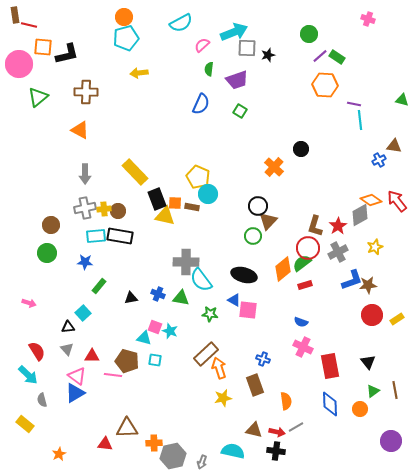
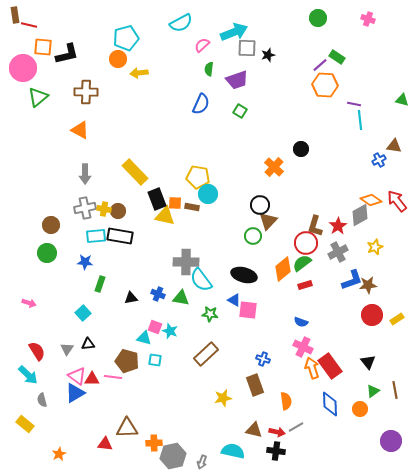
orange circle at (124, 17): moved 6 px left, 42 px down
green circle at (309, 34): moved 9 px right, 16 px up
purple line at (320, 56): moved 9 px down
pink circle at (19, 64): moved 4 px right, 4 px down
yellow pentagon at (198, 177): rotated 15 degrees counterclockwise
black circle at (258, 206): moved 2 px right, 1 px up
yellow cross at (104, 209): rotated 16 degrees clockwise
red circle at (308, 248): moved 2 px left, 5 px up
green rectangle at (99, 286): moved 1 px right, 2 px up; rotated 21 degrees counterclockwise
black triangle at (68, 327): moved 20 px right, 17 px down
gray triangle at (67, 349): rotated 16 degrees clockwise
red triangle at (92, 356): moved 23 px down
red rectangle at (330, 366): rotated 25 degrees counterclockwise
orange arrow at (219, 368): moved 93 px right
pink line at (113, 375): moved 2 px down
